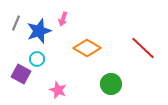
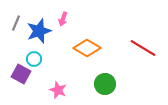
red line: rotated 12 degrees counterclockwise
cyan circle: moved 3 px left
green circle: moved 6 px left
